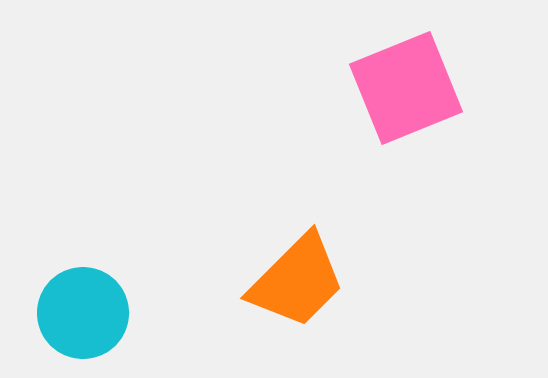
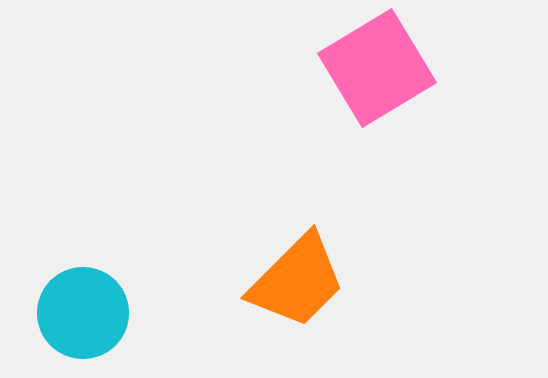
pink square: moved 29 px left, 20 px up; rotated 9 degrees counterclockwise
